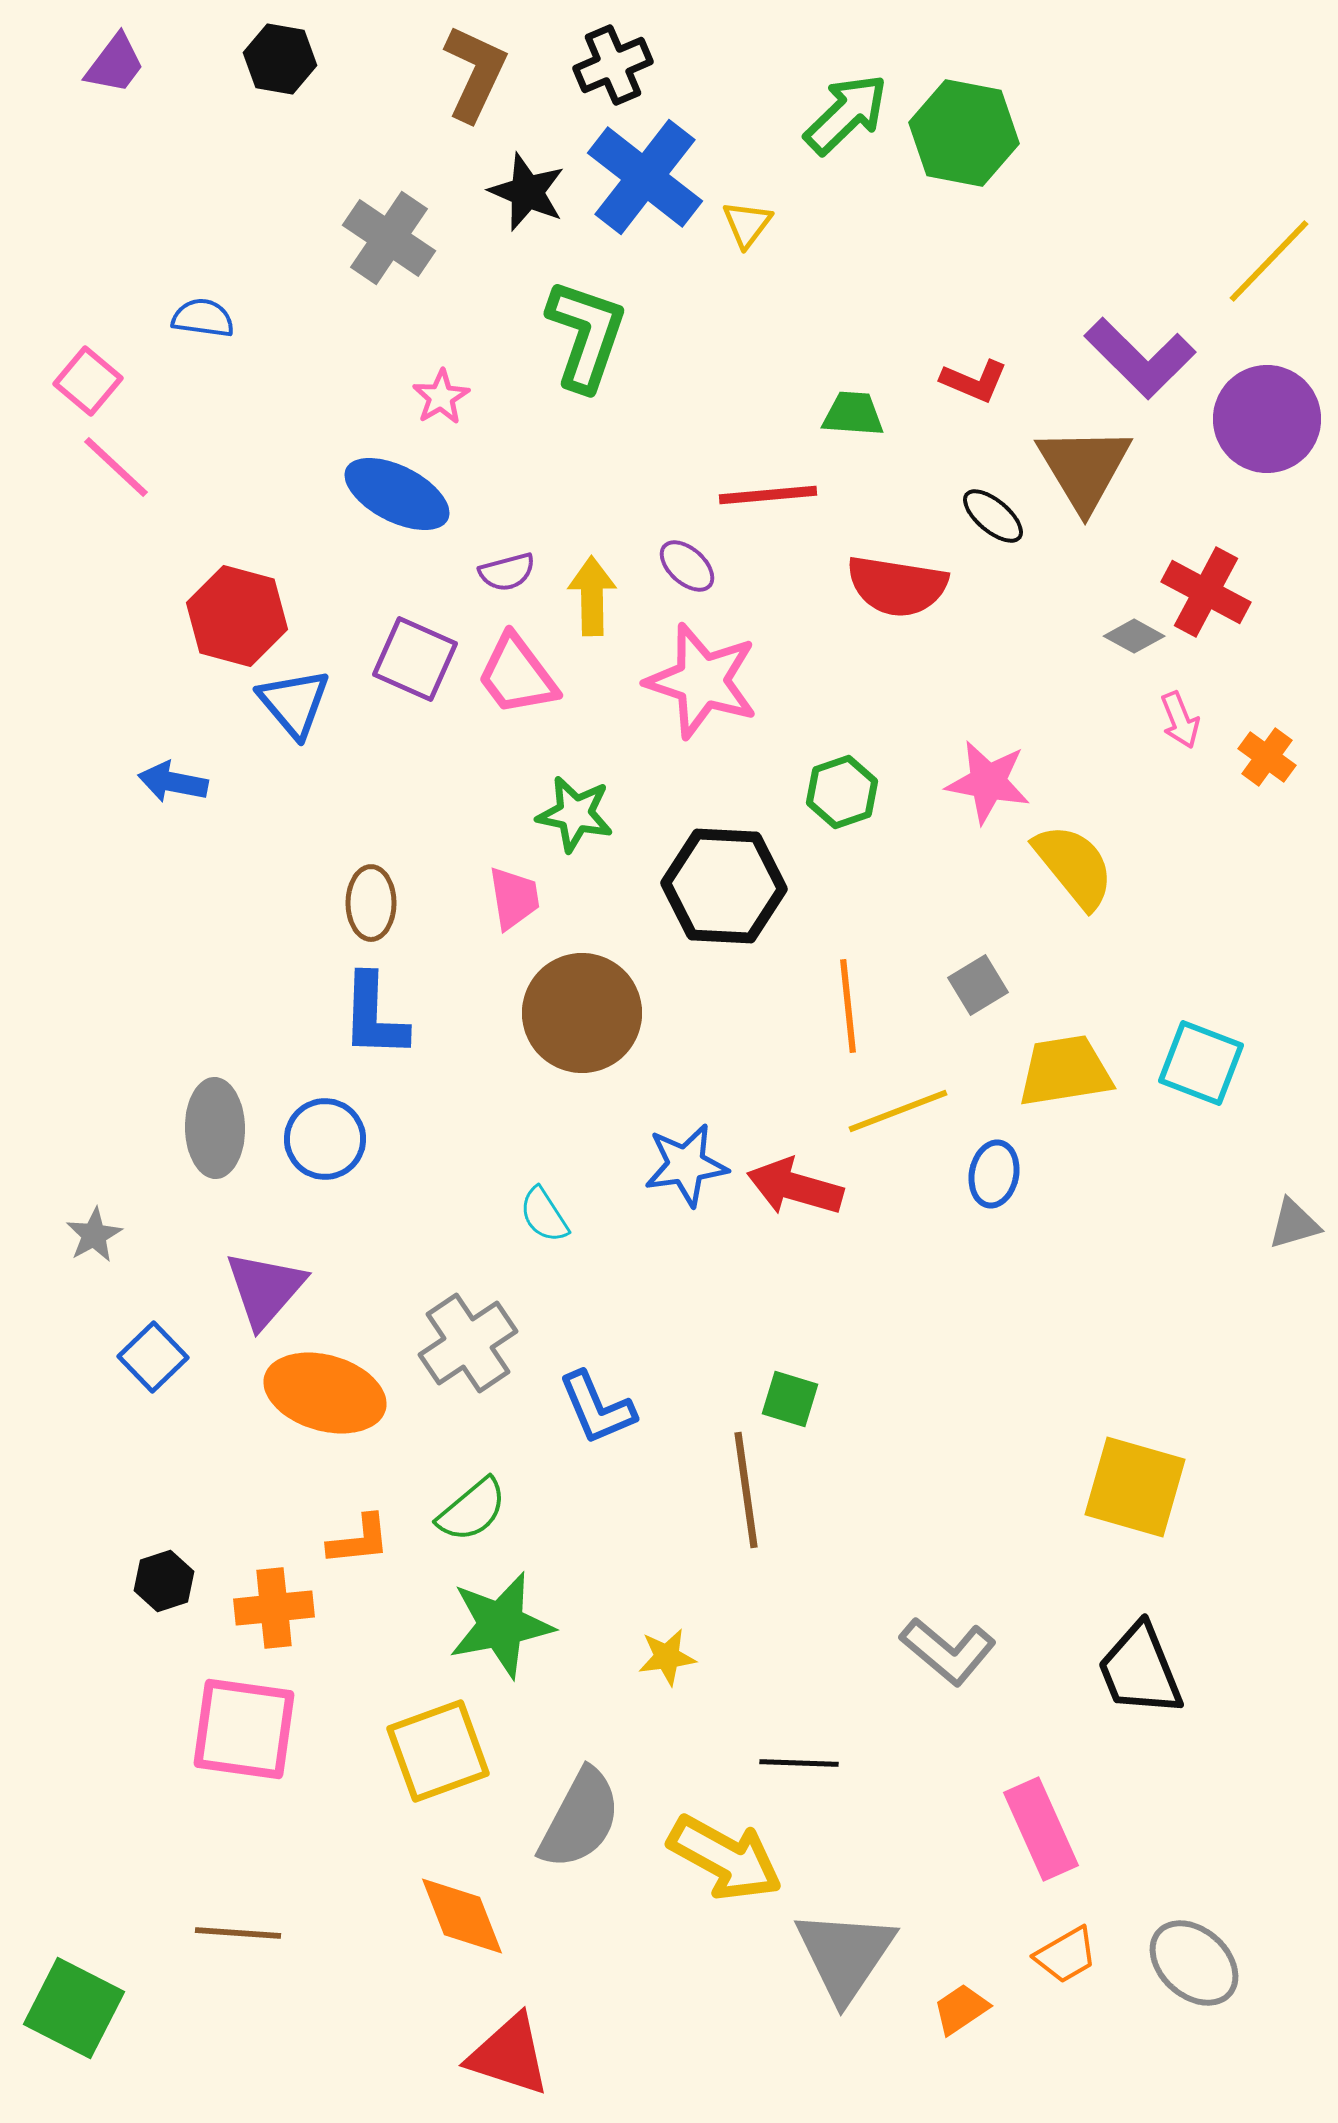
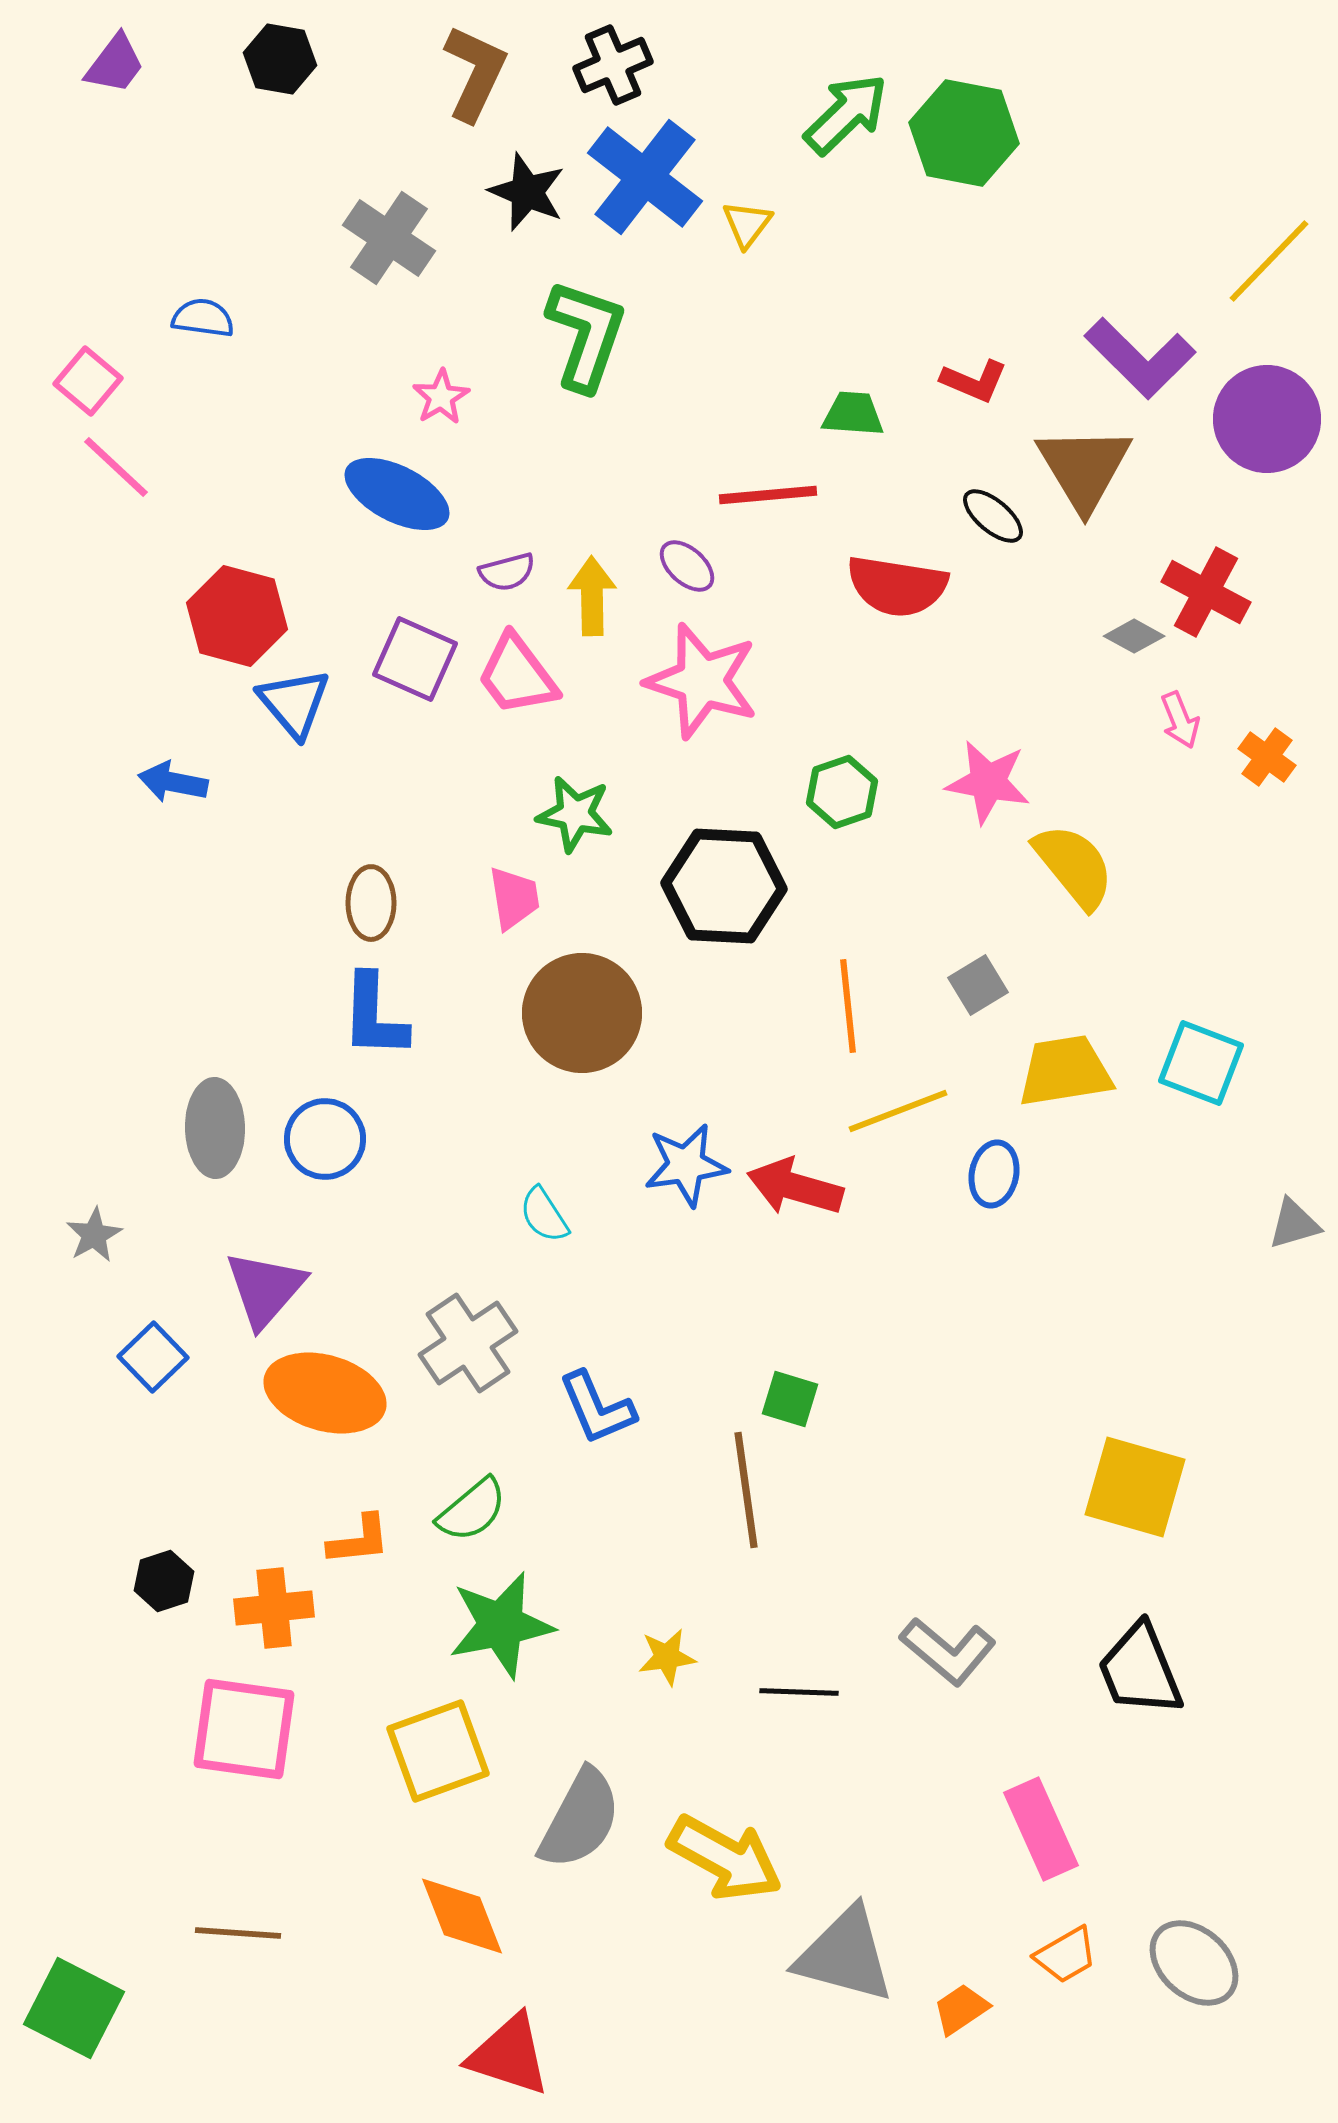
black line at (799, 1763): moved 71 px up
gray triangle at (845, 1955): rotated 49 degrees counterclockwise
